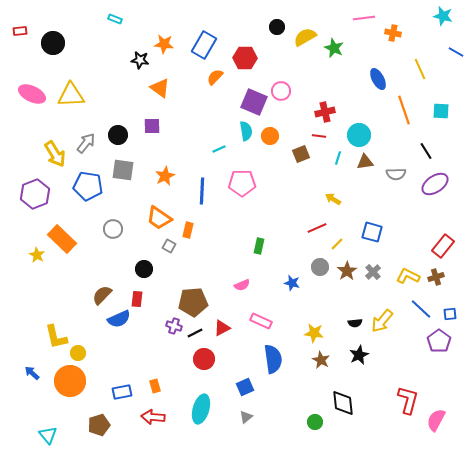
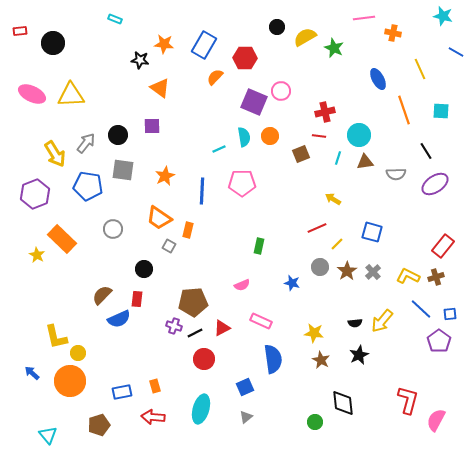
cyan semicircle at (246, 131): moved 2 px left, 6 px down
